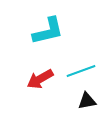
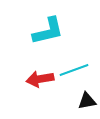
cyan line: moved 7 px left, 1 px up
red arrow: rotated 20 degrees clockwise
